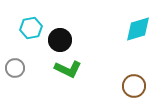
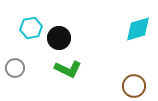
black circle: moved 1 px left, 2 px up
